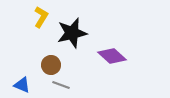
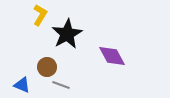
yellow L-shape: moved 1 px left, 2 px up
black star: moved 5 px left, 1 px down; rotated 16 degrees counterclockwise
purple diamond: rotated 20 degrees clockwise
brown circle: moved 4 px left, 2 px down
